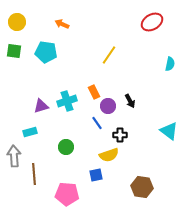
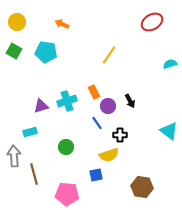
green square: rotated 21 degrees clockwise
cyan semicircle: rotated 120 degrees counterclockwise
brown line: rotated 10 degrees counterclockwise
